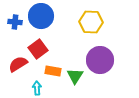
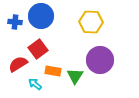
cyan arrow: moved 2 px left, 4 px up; rotated 48 degrees counterclockwise
